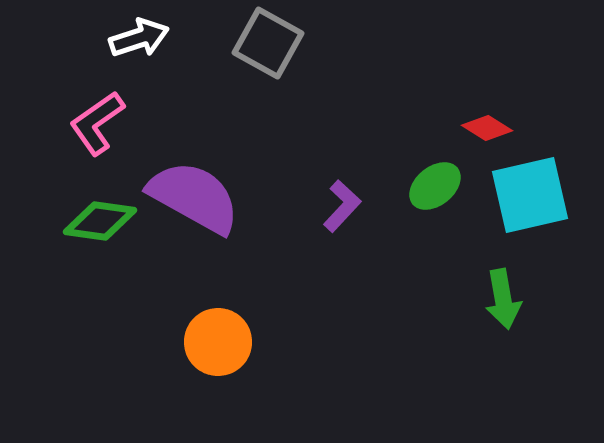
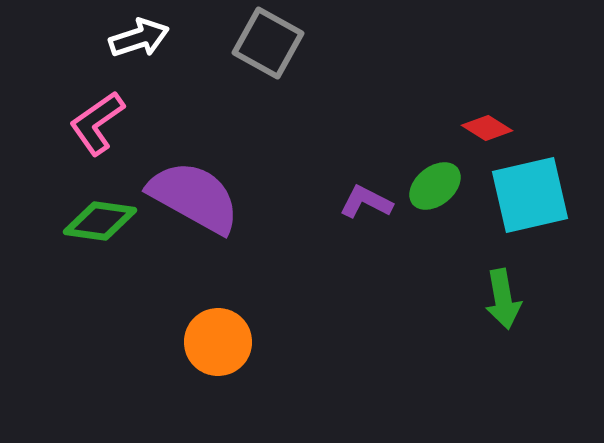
purple L-shape: moved 24 px right, 4 px up; rotated 106 degrees counterclockwise
